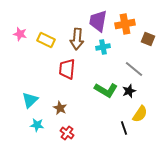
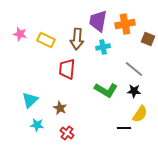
black star: moved 5 px right; rotated 24 degrees clockwise
black line: rotated 72 degrees counterclockwise
